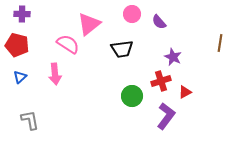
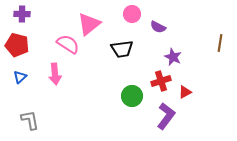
purple semicircle: moved 1 px left, 5 px down; rotated 21 degrees counterclockwise
